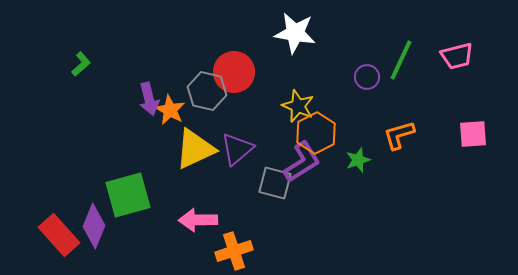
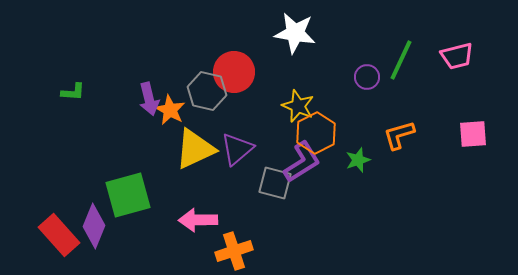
green L-shape: moved 8 px left, 28 px down; rotated 45 degrees clockwise
